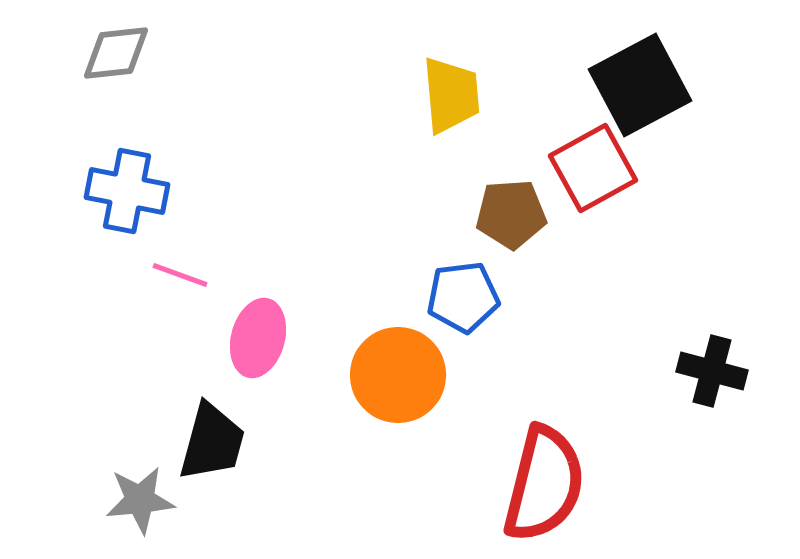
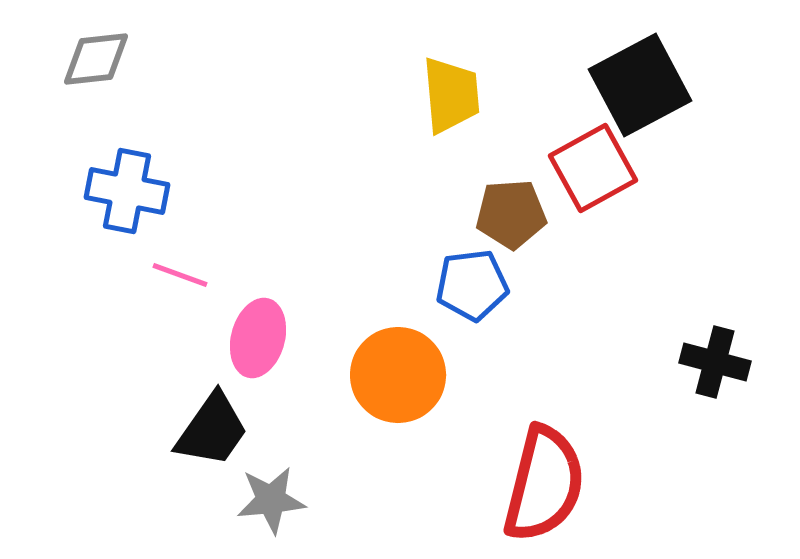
gray diamond: moved 20 px left, 6 px down
blue pentagon: moved 9 px right, 12 px up
black cross: moved 3 px right, 9 px up
black trapezoid: moved 12 px up; rotated 20 degrees clockwise
gray star: moved 131 px right
